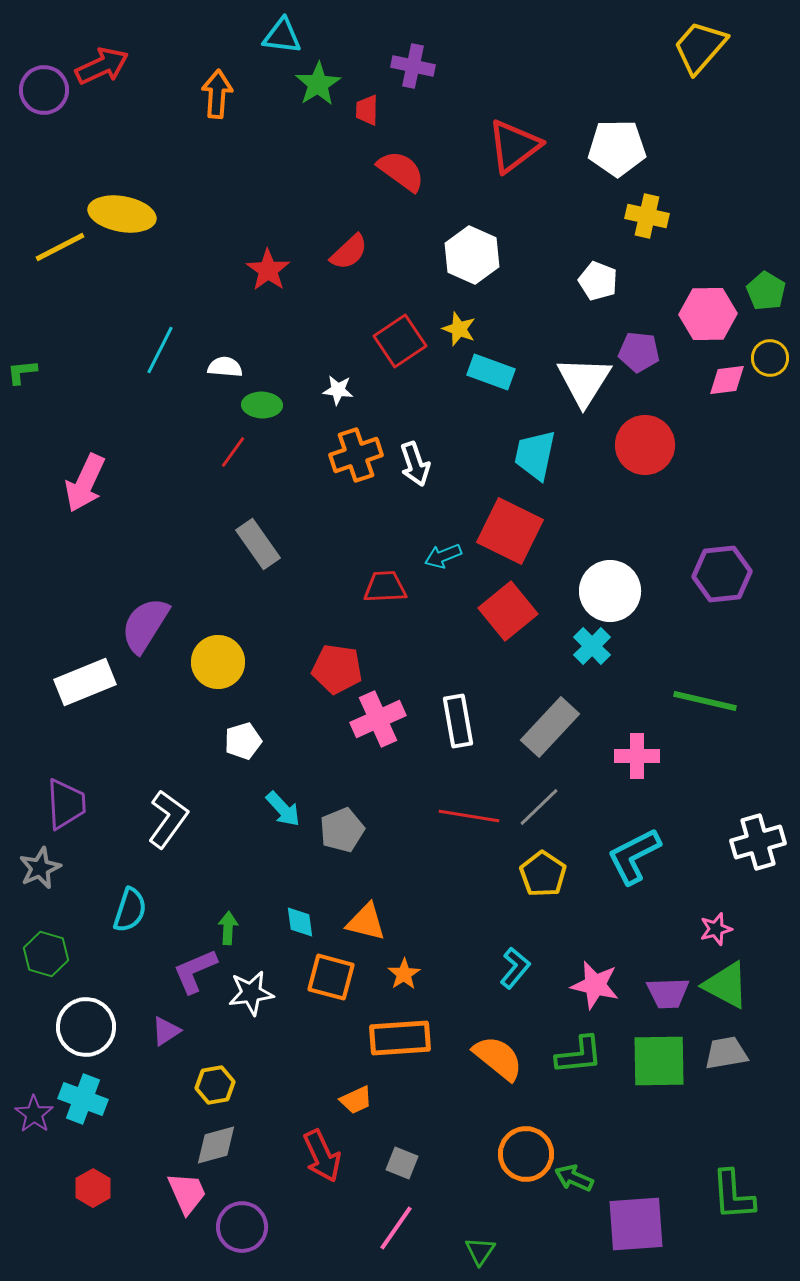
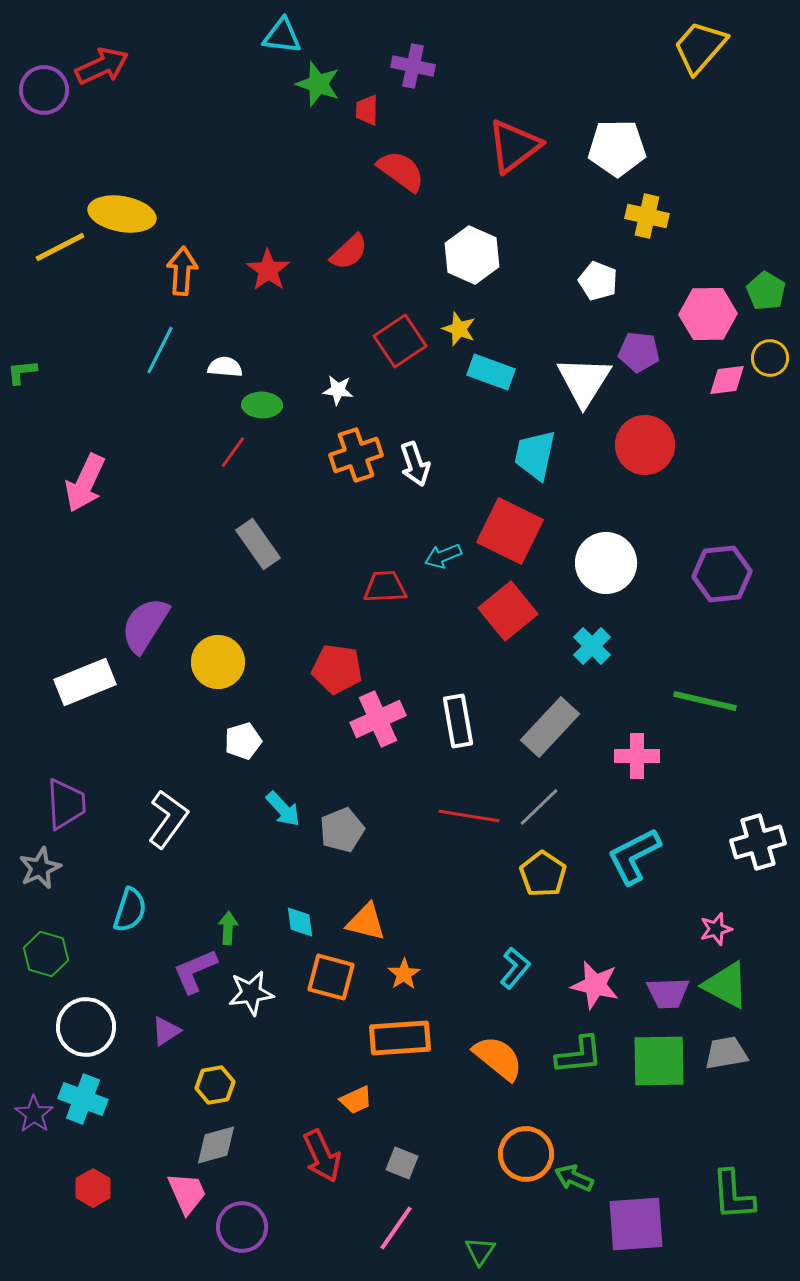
green star at (318, 84): rotated 21 degrees counterclockwise
orange arrow at (217, 94): moved 35 px left, 177 px down
white circle at (610, 591): moved 4 px left, 28 px up
